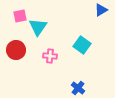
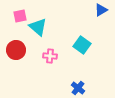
cyan triangle: rotated 24 degrees counterclockwise
